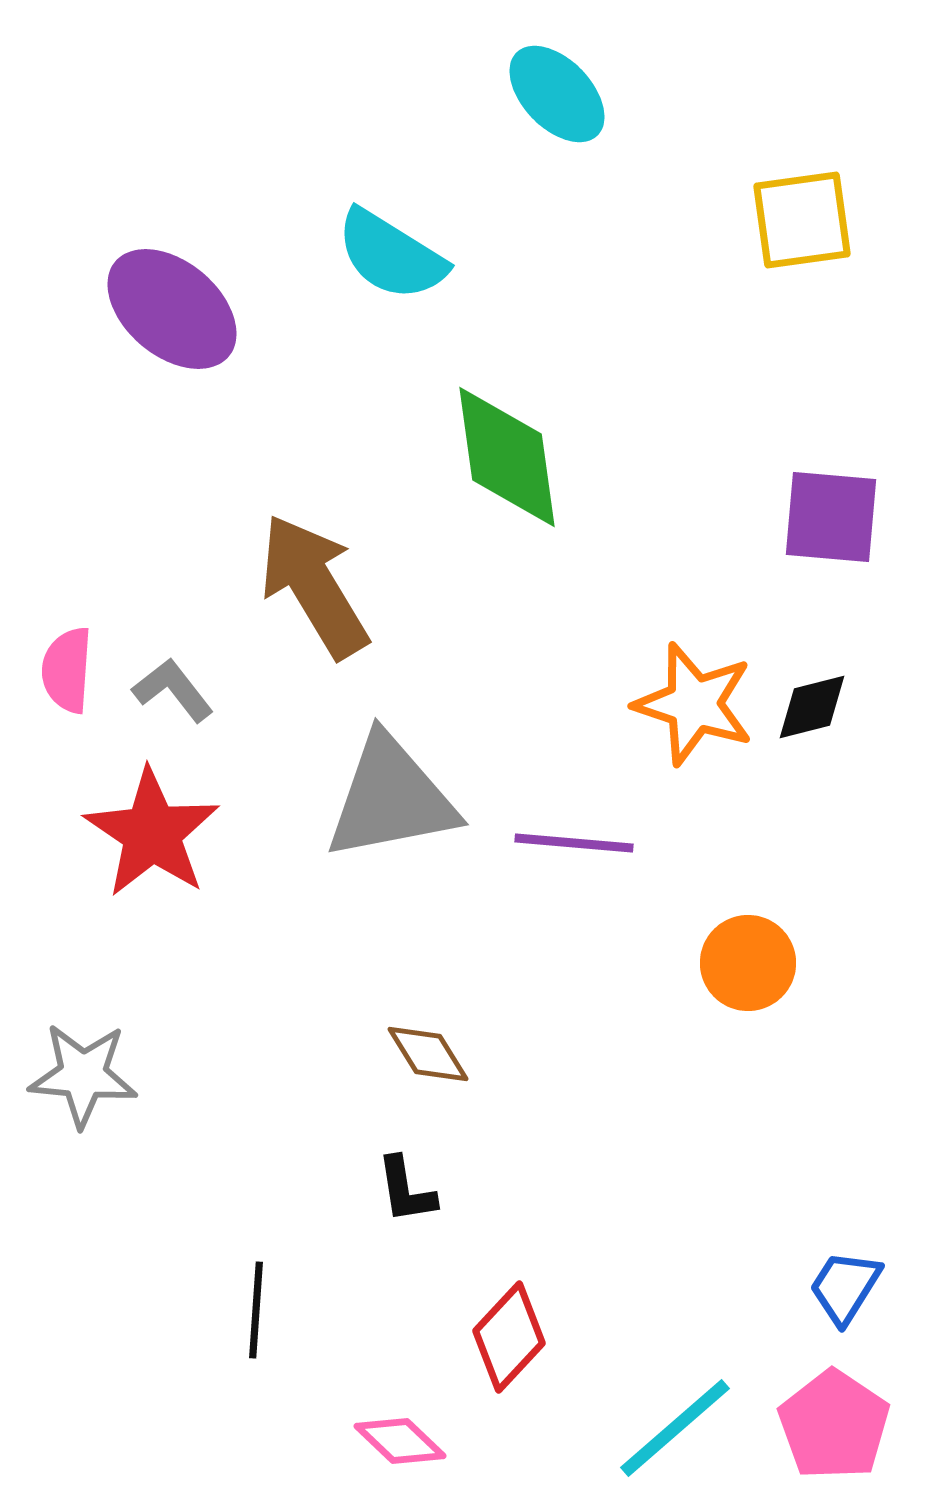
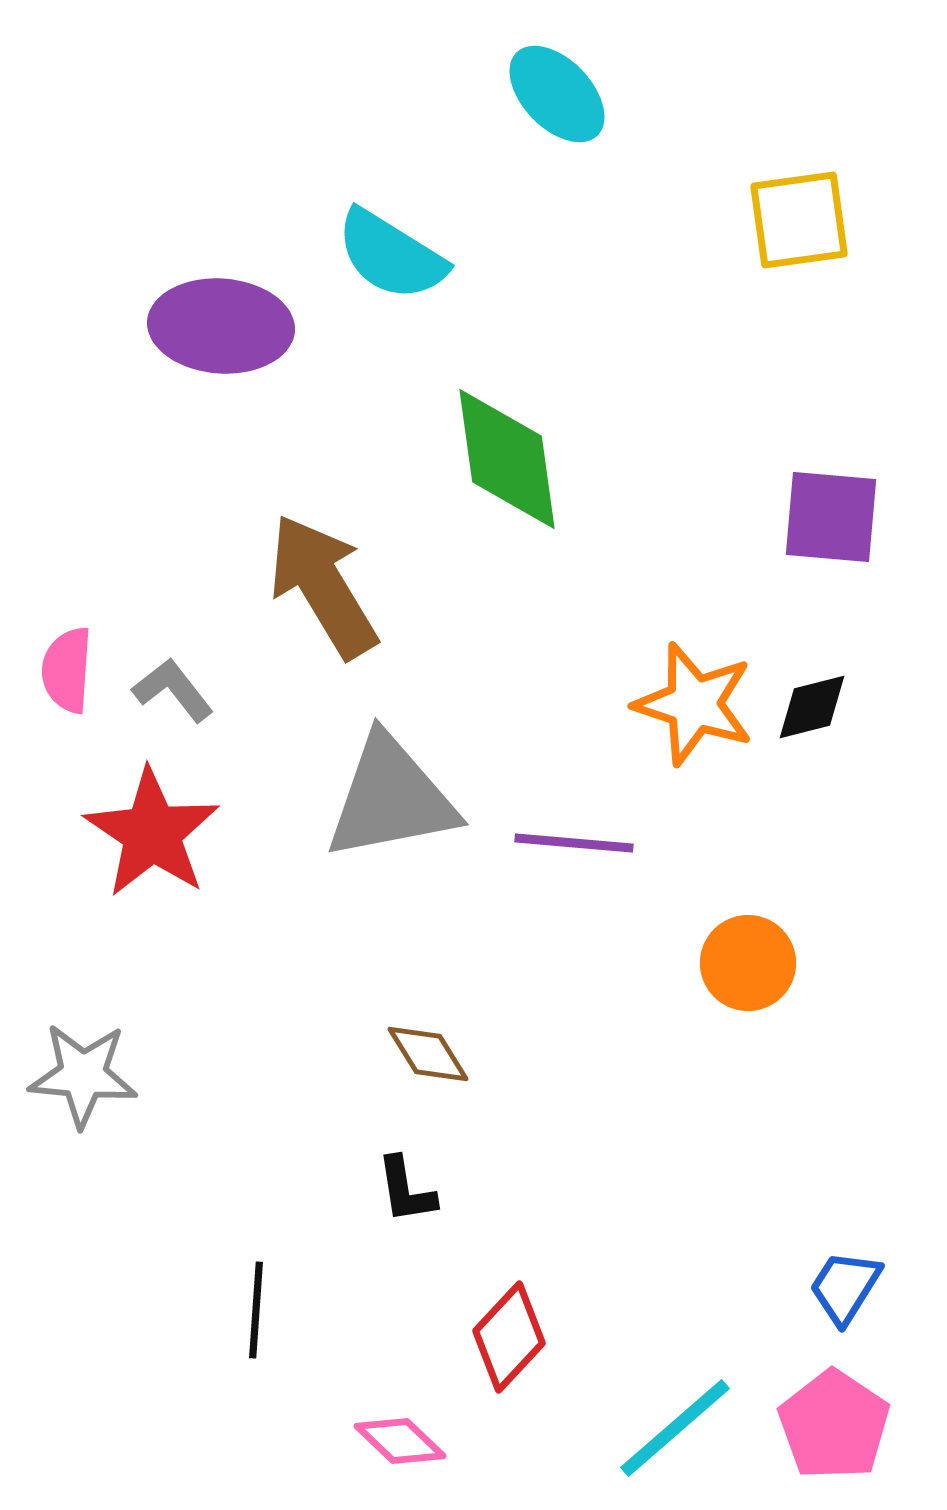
yellow square: moved 3 px left
purple ellipse: moved 49 px right, 17 px down; rotated 36 degrees counterclockwise
green diamond: moved 2 px down
brown arrow: moved 9 px right
